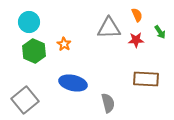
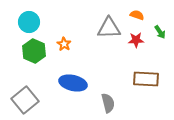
orange semicircle: rotated 48 degrees counterclockwise
